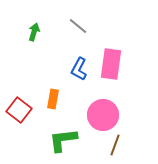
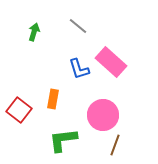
pink rectangle: moved 2 px up; rotated 56 degrees counterclockwise
blue L-shape: rotated 45 degrees counterclockwise
